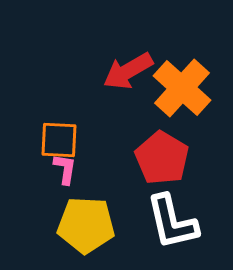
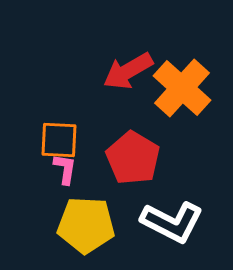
red pentagon: moved 29 px left
white L-shape: rotated 50 degrees counterclockwise
